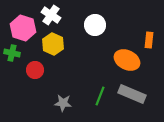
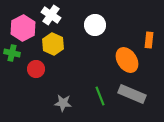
pink hexagon: rotated 15 degrees clockwise
orange ellipse: rotated 30 degrees clockwise
red circle: moved 1 px right, 1 px up
green line: rotated 42 degrees counterclockwise
